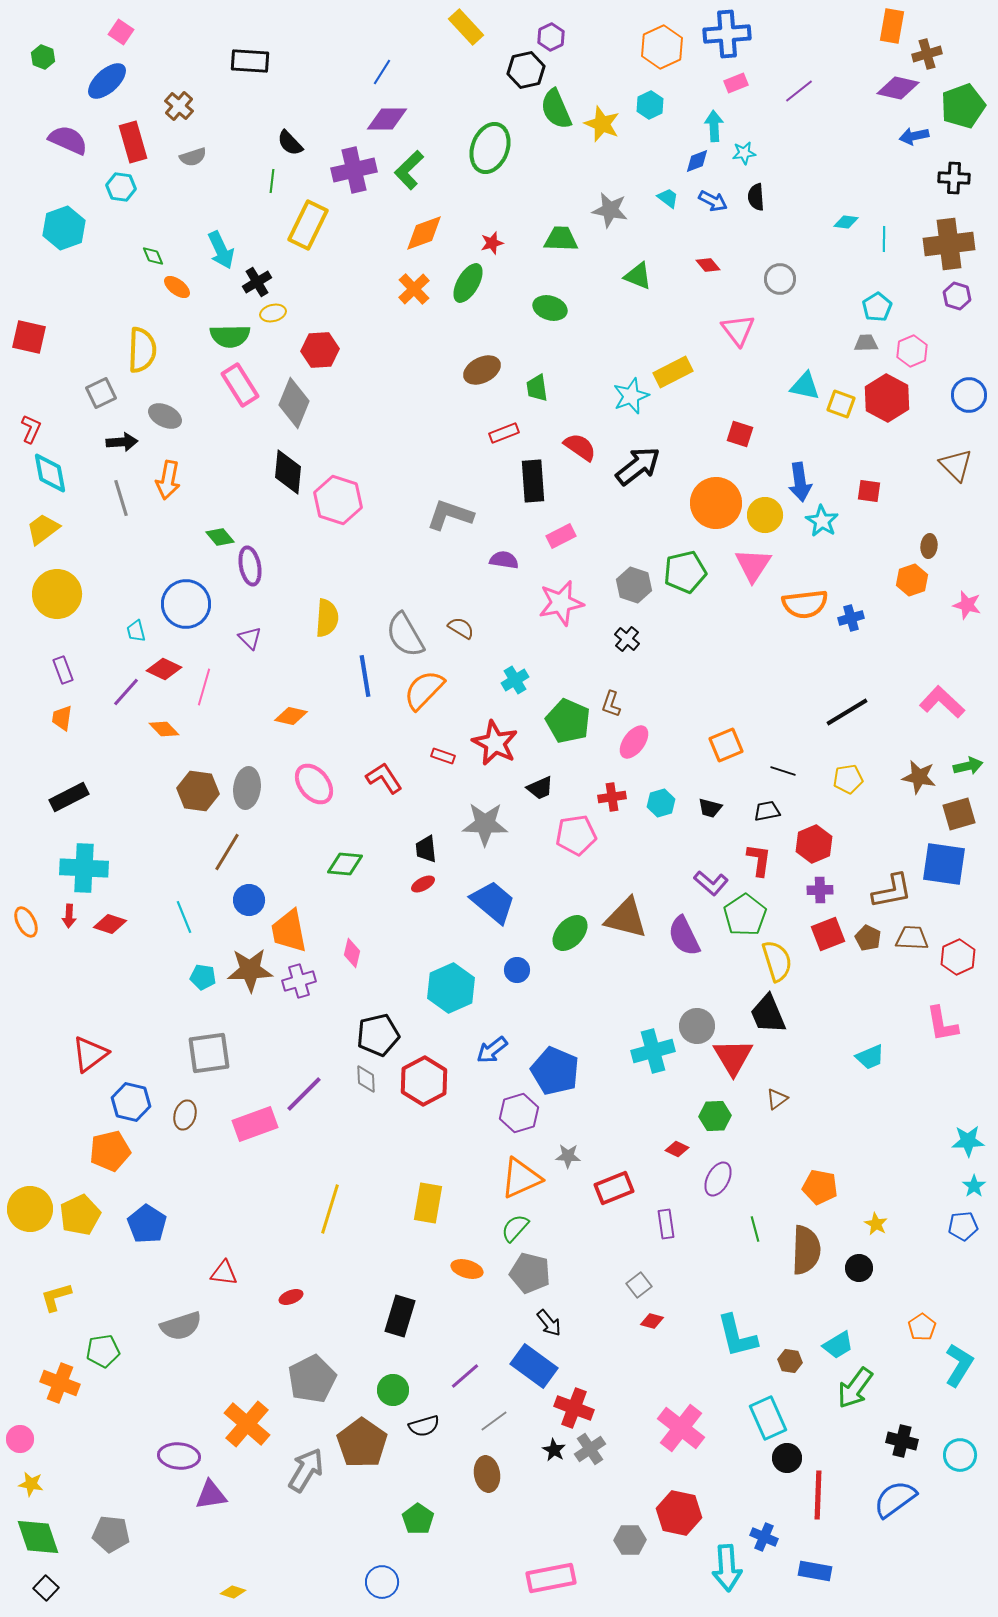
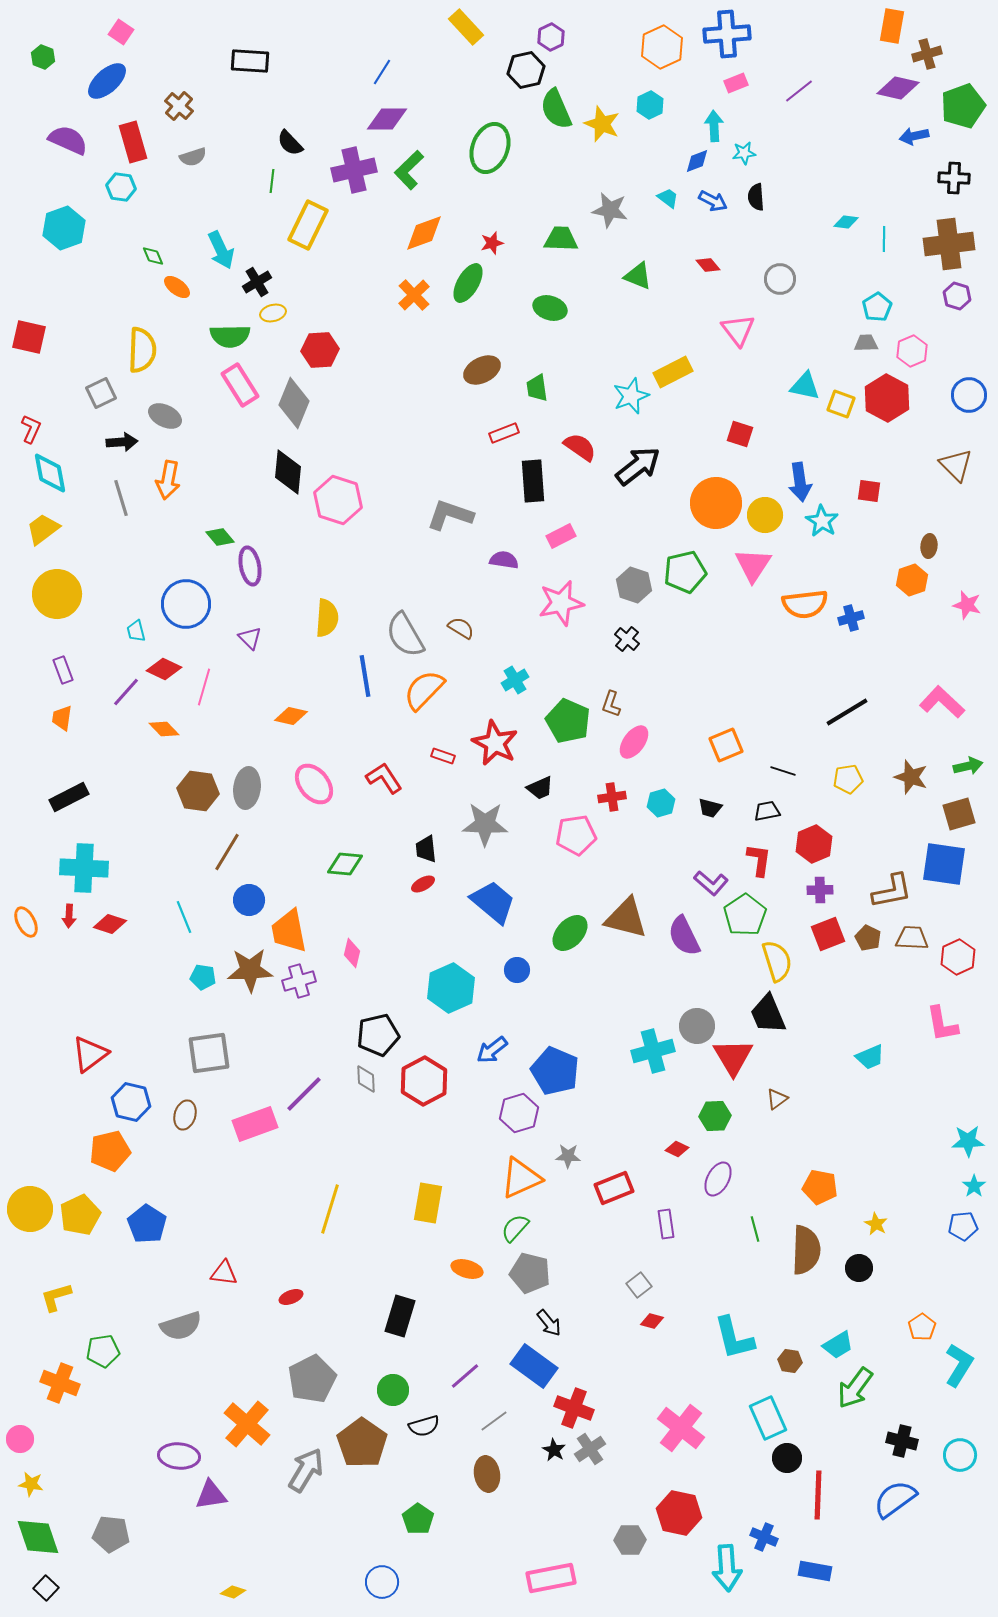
orange cross at (414, 289): moved 6 px down
brown star at (919, 777): moved 8 px left; rotated 8 degrees clockwise
cyan L-shape at (737, 1336): moved 3 px left, 2 px down
